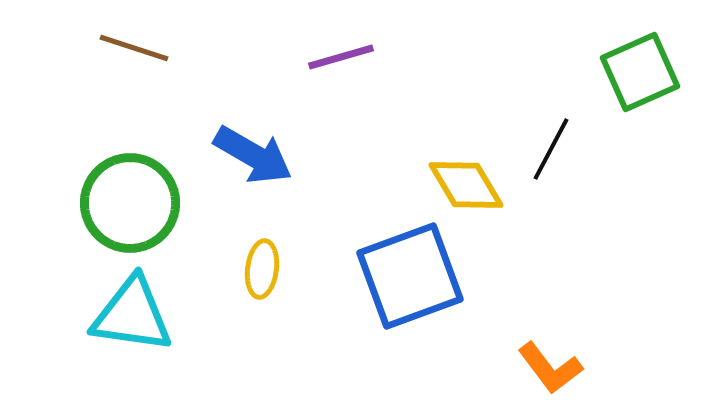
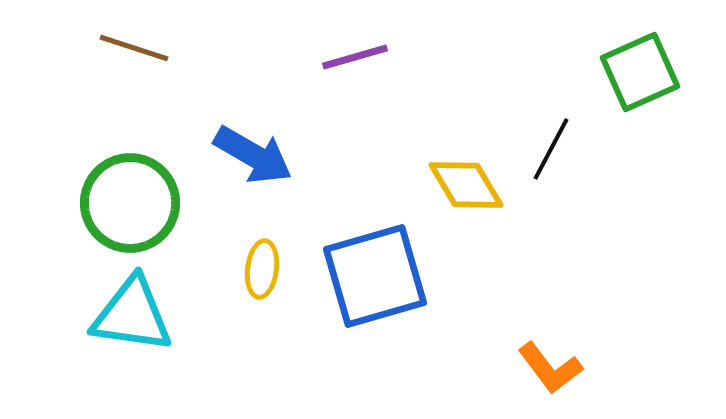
purple line: moved 14 px right
blue square: moved 35 px left; rotated 4 degrees clockwise
